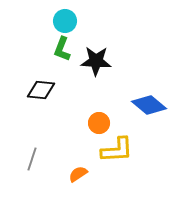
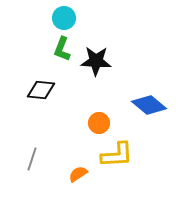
cyan circle: moved 1 px left, 3 px up
yellow L-shape: moved 5 px down
